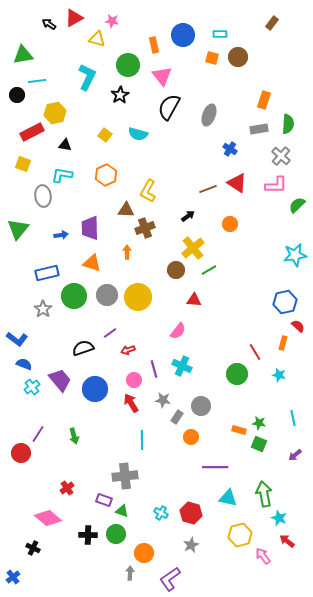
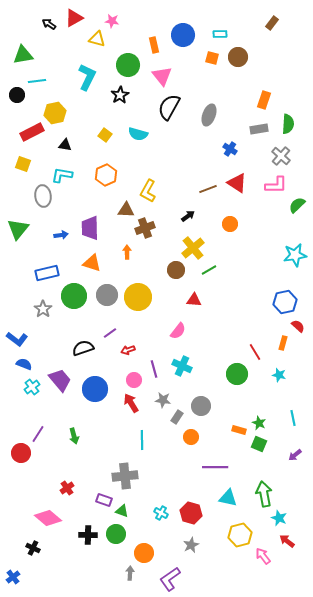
green star at (259, 423): rotated 16 degrees clockwise
